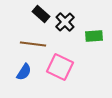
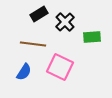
black rectangle: moved 2 px left; rotated 72 degrees counterclockwise
green rectangle: moved 2 px left, 1 px down
